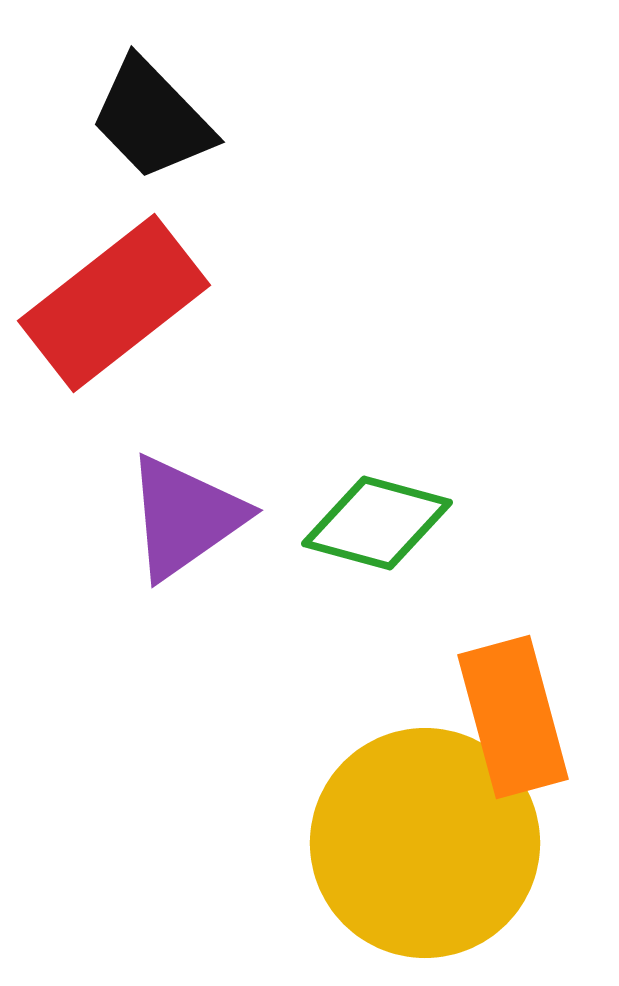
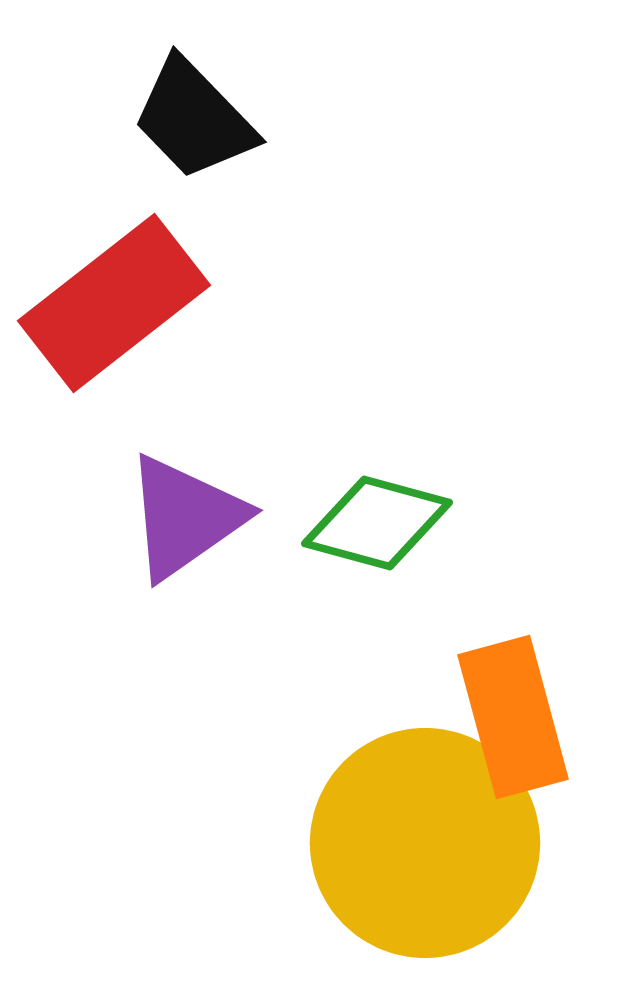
black trapezoid: moved 42 px right
